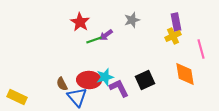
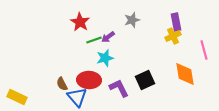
purple arrow: moved 2 px right, 2 px down
pink line: moved 3 px right, 1 px down
cyan star: moved 19 px up
